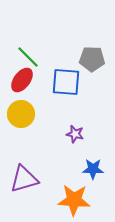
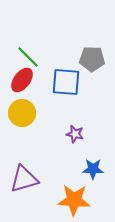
yellow circle: moved 1 px right, 1 px up
